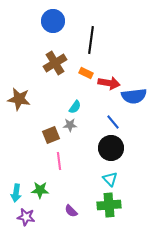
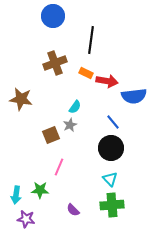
blue circle: moved 5 px up
brown cross: rotated 10 degrees clockwise
red arrow: moved 2 px left, 2 px up
brown star: moved 2 px right
gray star: rotated 24 degrees counterclockwise
pink line: moved 6 px down; rotated 30 degrees clockwise
cyan arrow: moved 2 px down
green cross: moved 3 px right
purple semicircle: moved 2 px right, 1 px up
purple star: moved 2 px down
